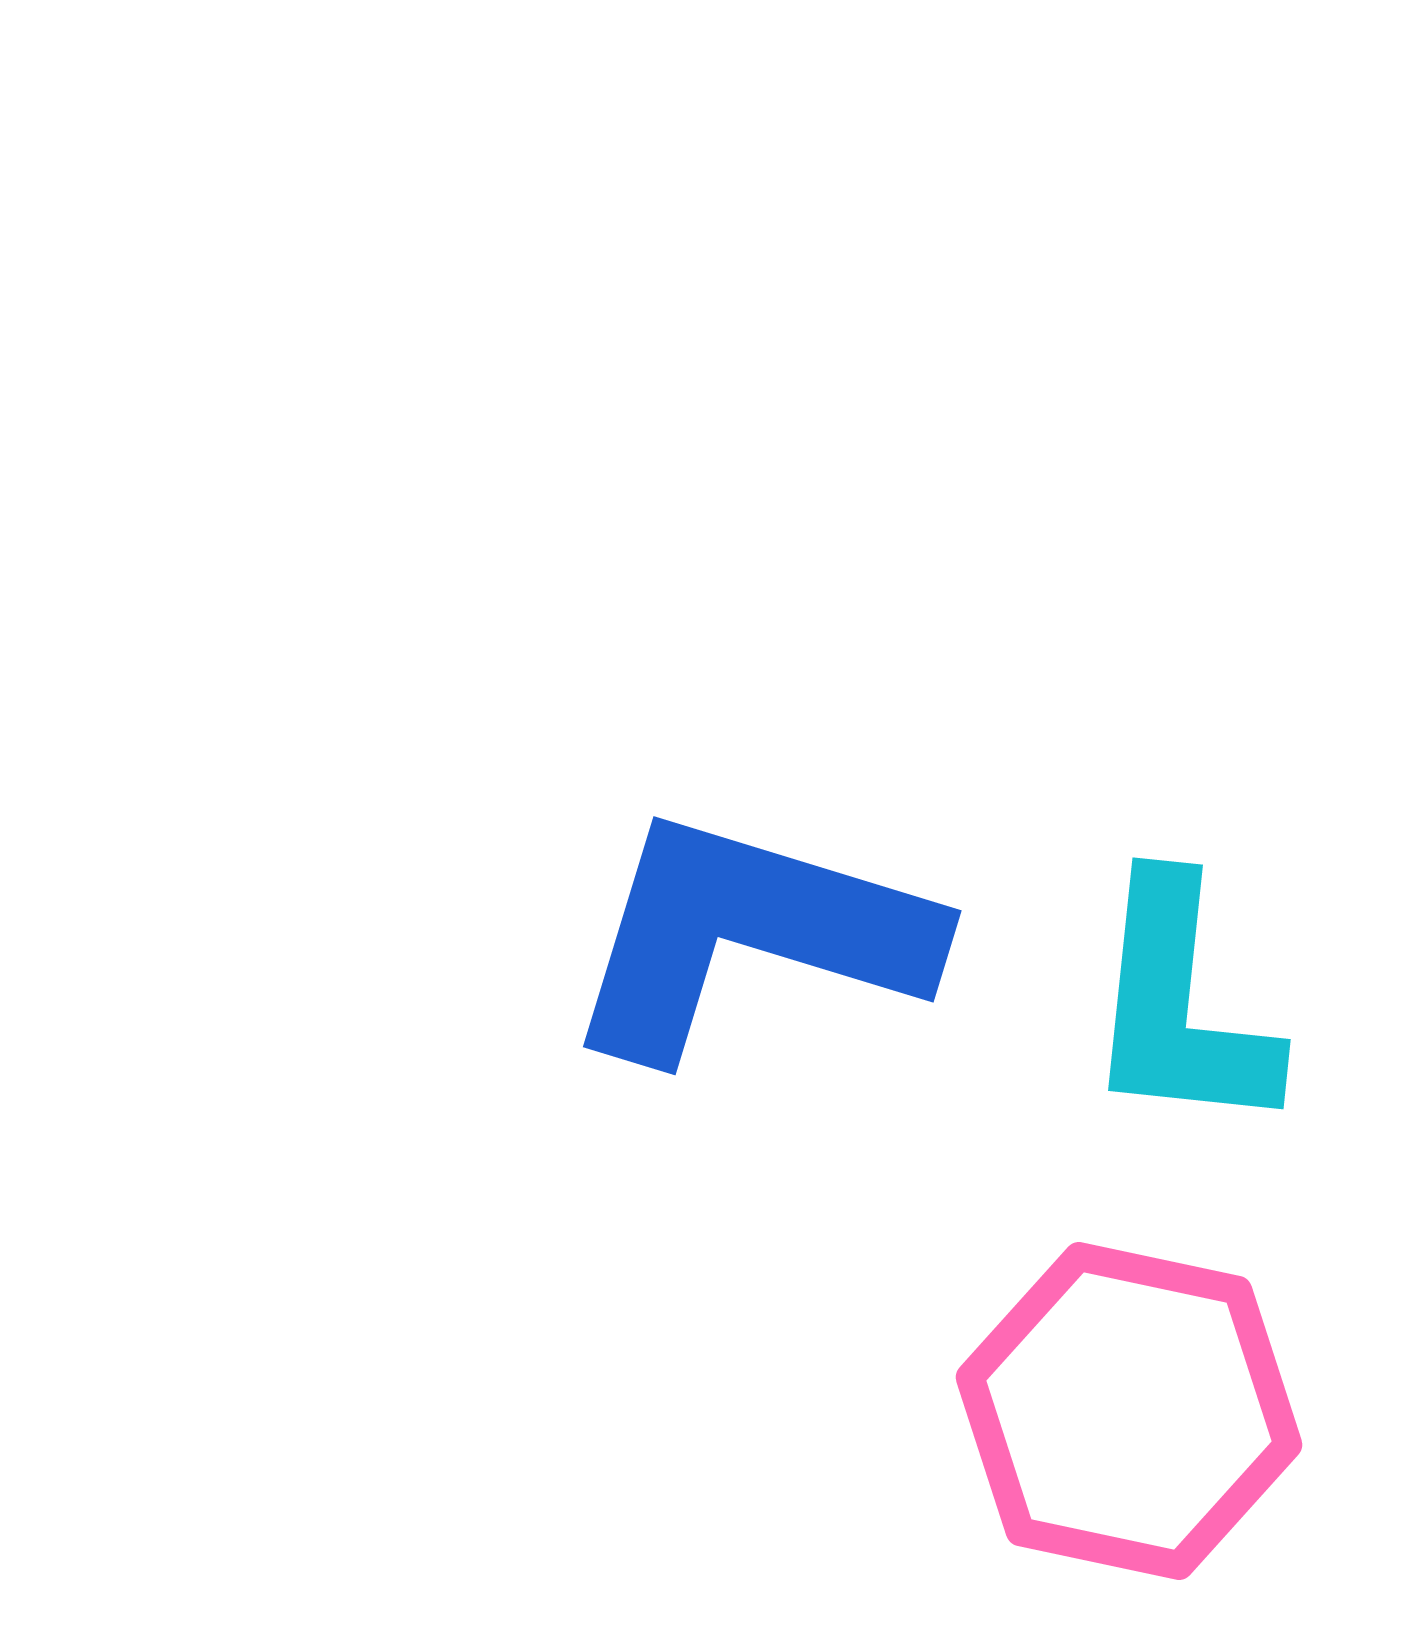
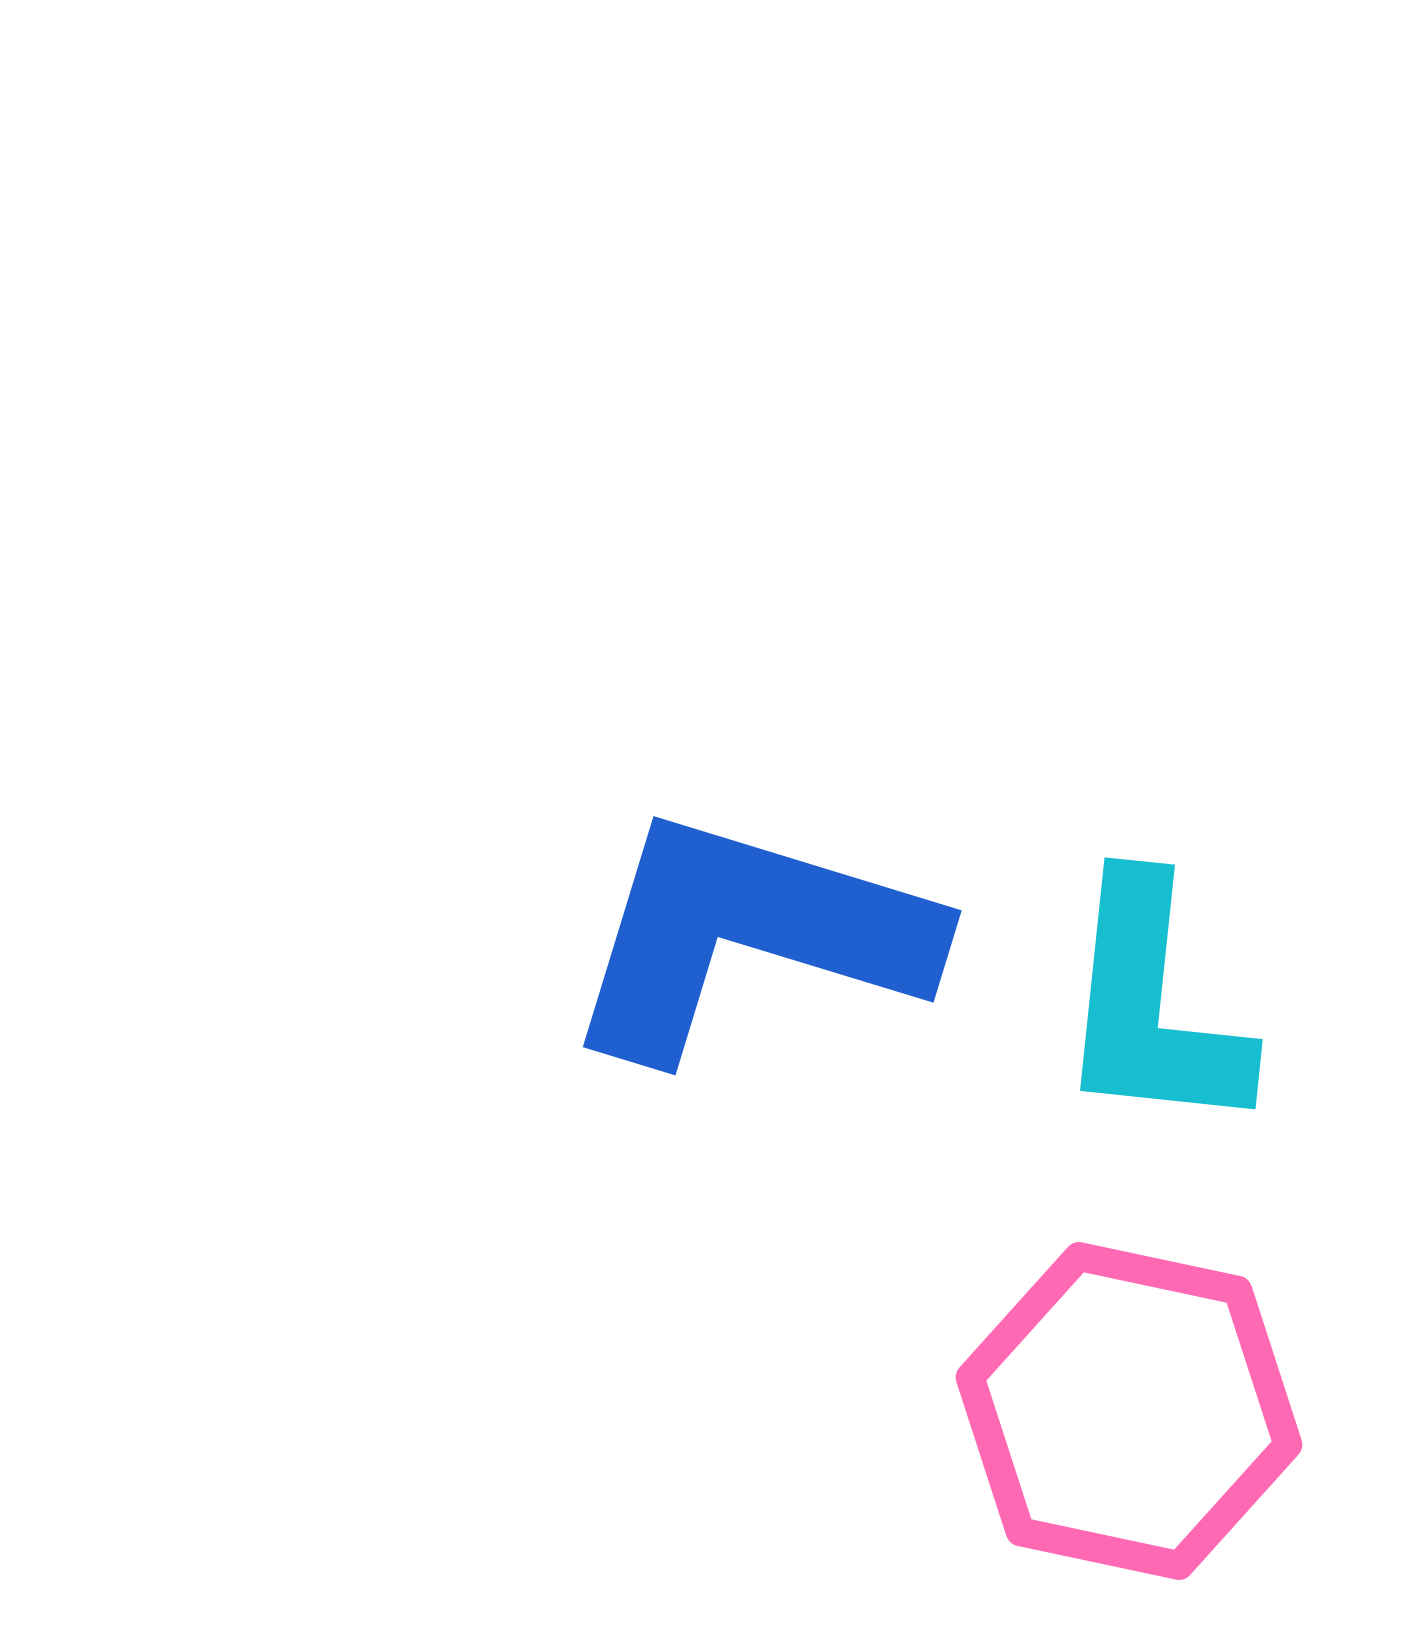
cyan L-shape: moved 28 px left
